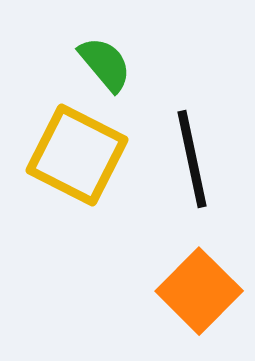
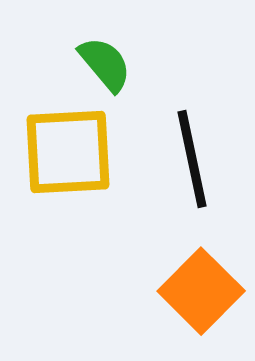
yellow square: moved 9 px left, 3 px up; rotated 30 degrees counterclockwise
orange square: moved 2 px right
